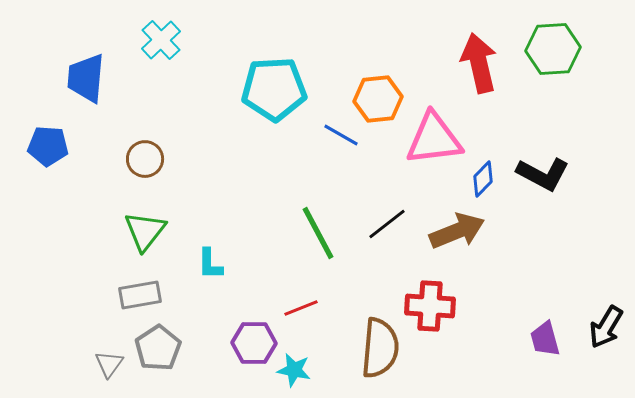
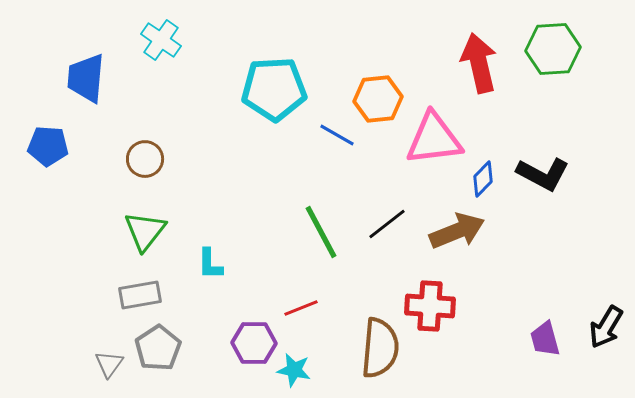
cyan cross: rotated 12 degrees counterclockwise
blue line: moved 4 px left
green line: moved 3 px right, 1 px up
